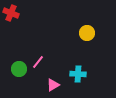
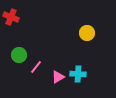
red cross: moved 4 px down
pink line: moved 2 px left, 5 px down
green circle: moved 14 px up
pink triangle: moved 5 px right, 8 px up
